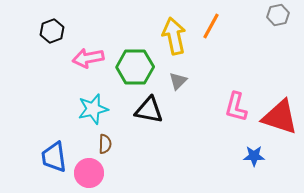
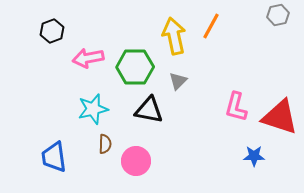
pink circle: moved 47 px right, 12 px up
